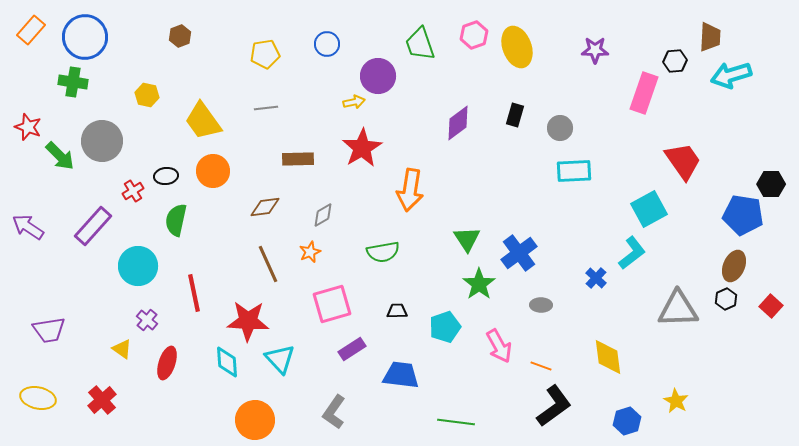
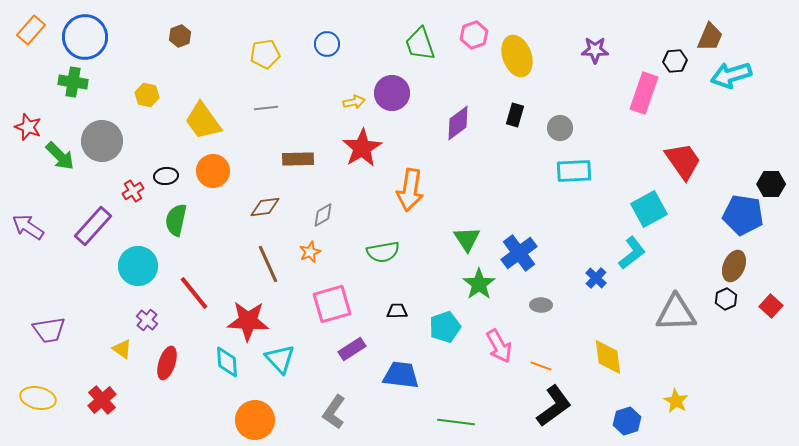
brown trapezoid at (710, 37): rotated 20 degrees clockwise
yellow ellipse at (517, 47): moved 9 px down
purple circle at (378, 76): moved 14 px right, 17 px down
red line at (194, 293): rotated 27 degrees counterclockwise
gray triangle at (678, 309): moved 2 px left, 4 px down
